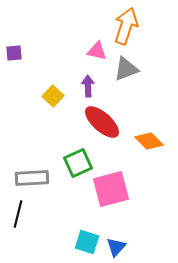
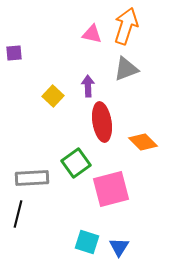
pink triangle: moved 5 px left, 17 px up
red ellipse: rotated 39 degrees clockwise
orange diamond: moved 6 px left, 1 px down
green square: moved 2 px left; rotated 12 degrees counterclockwise
blue triangle: moved 3 px right; rotated 10 degrees counterclockwise
